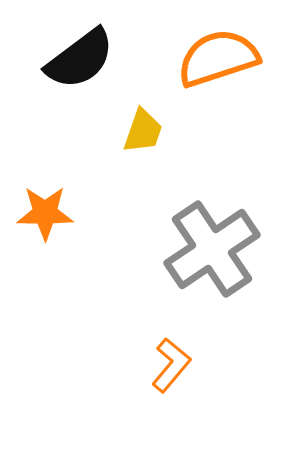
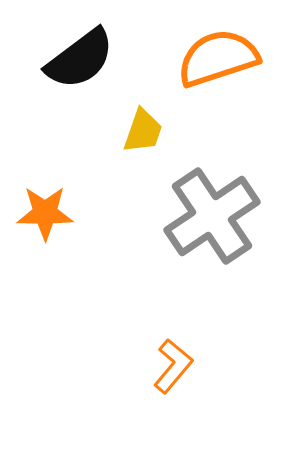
gray cross: moved 33 px up
orange L-shape: moved 2 px right, 1 px down
